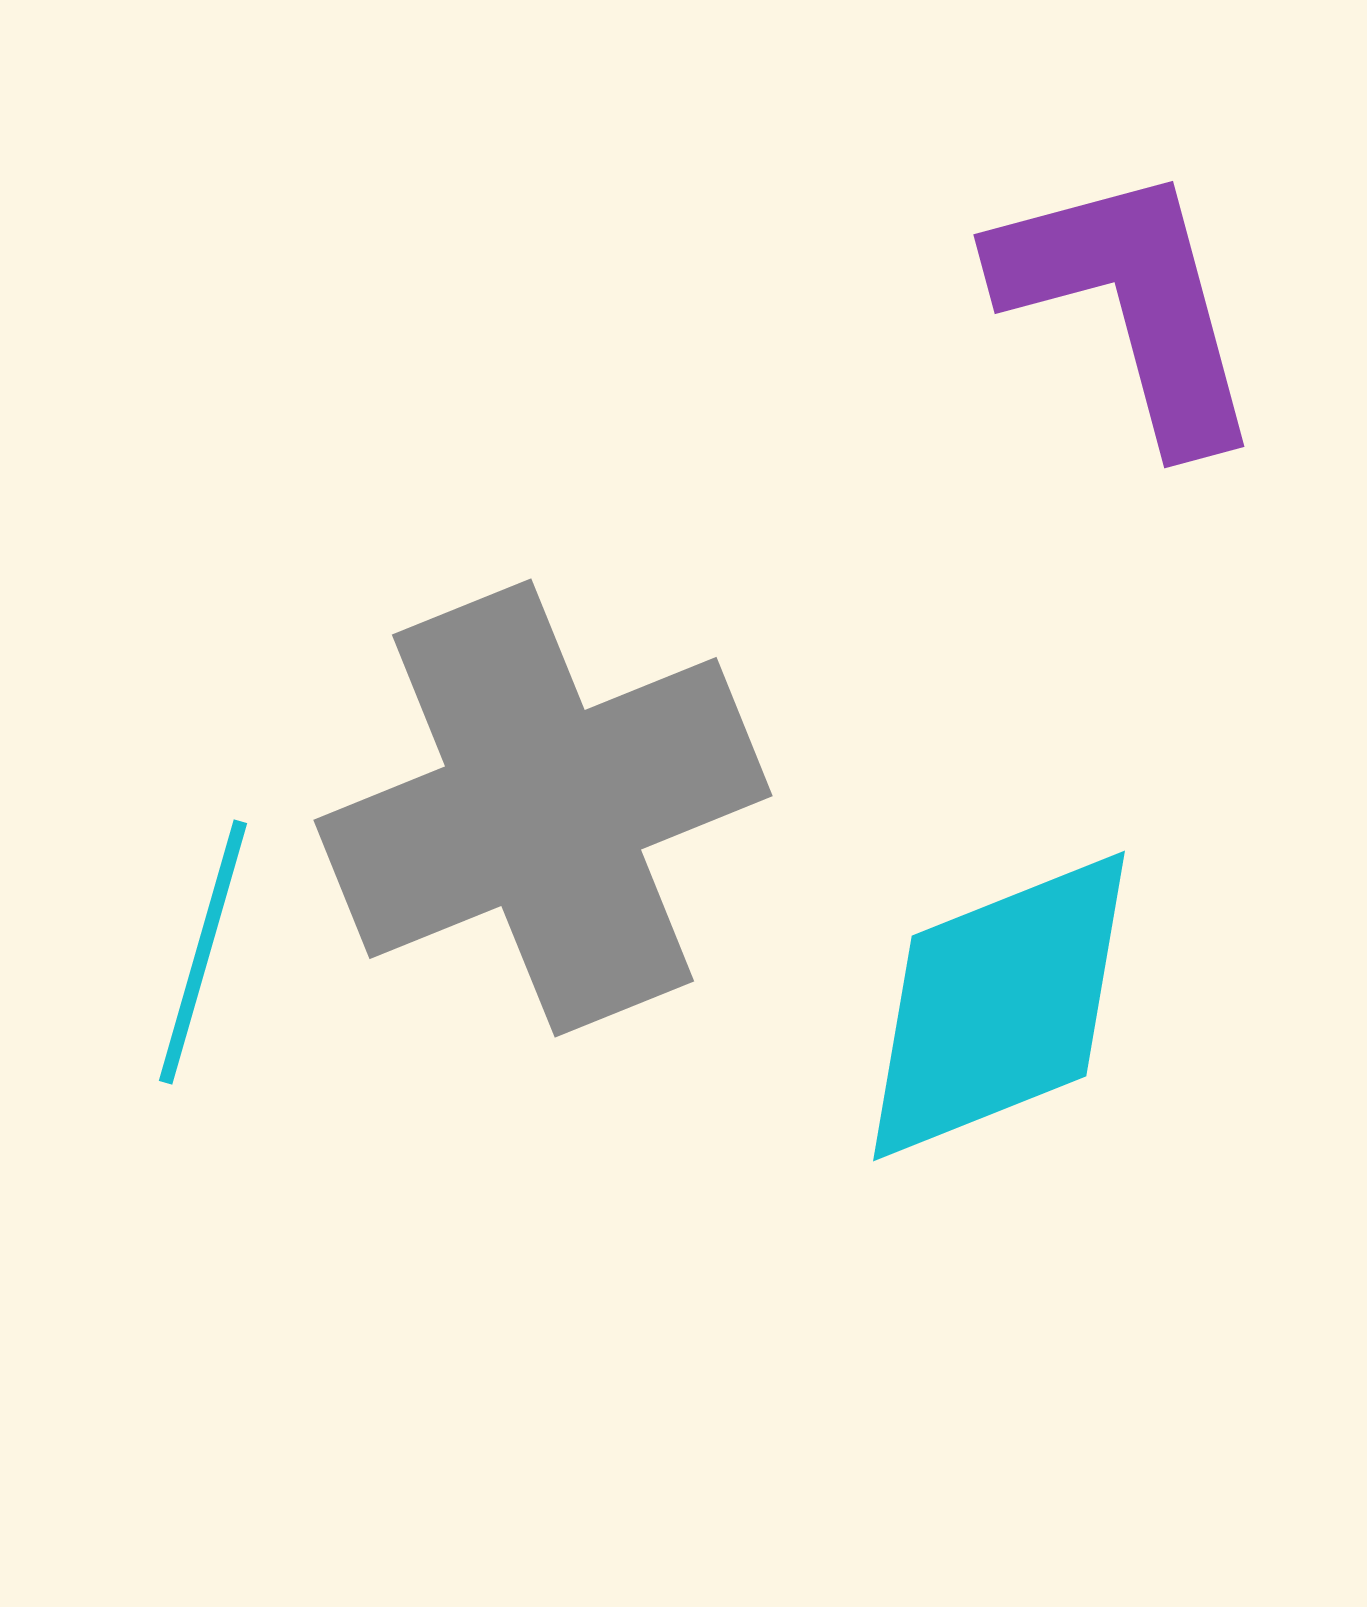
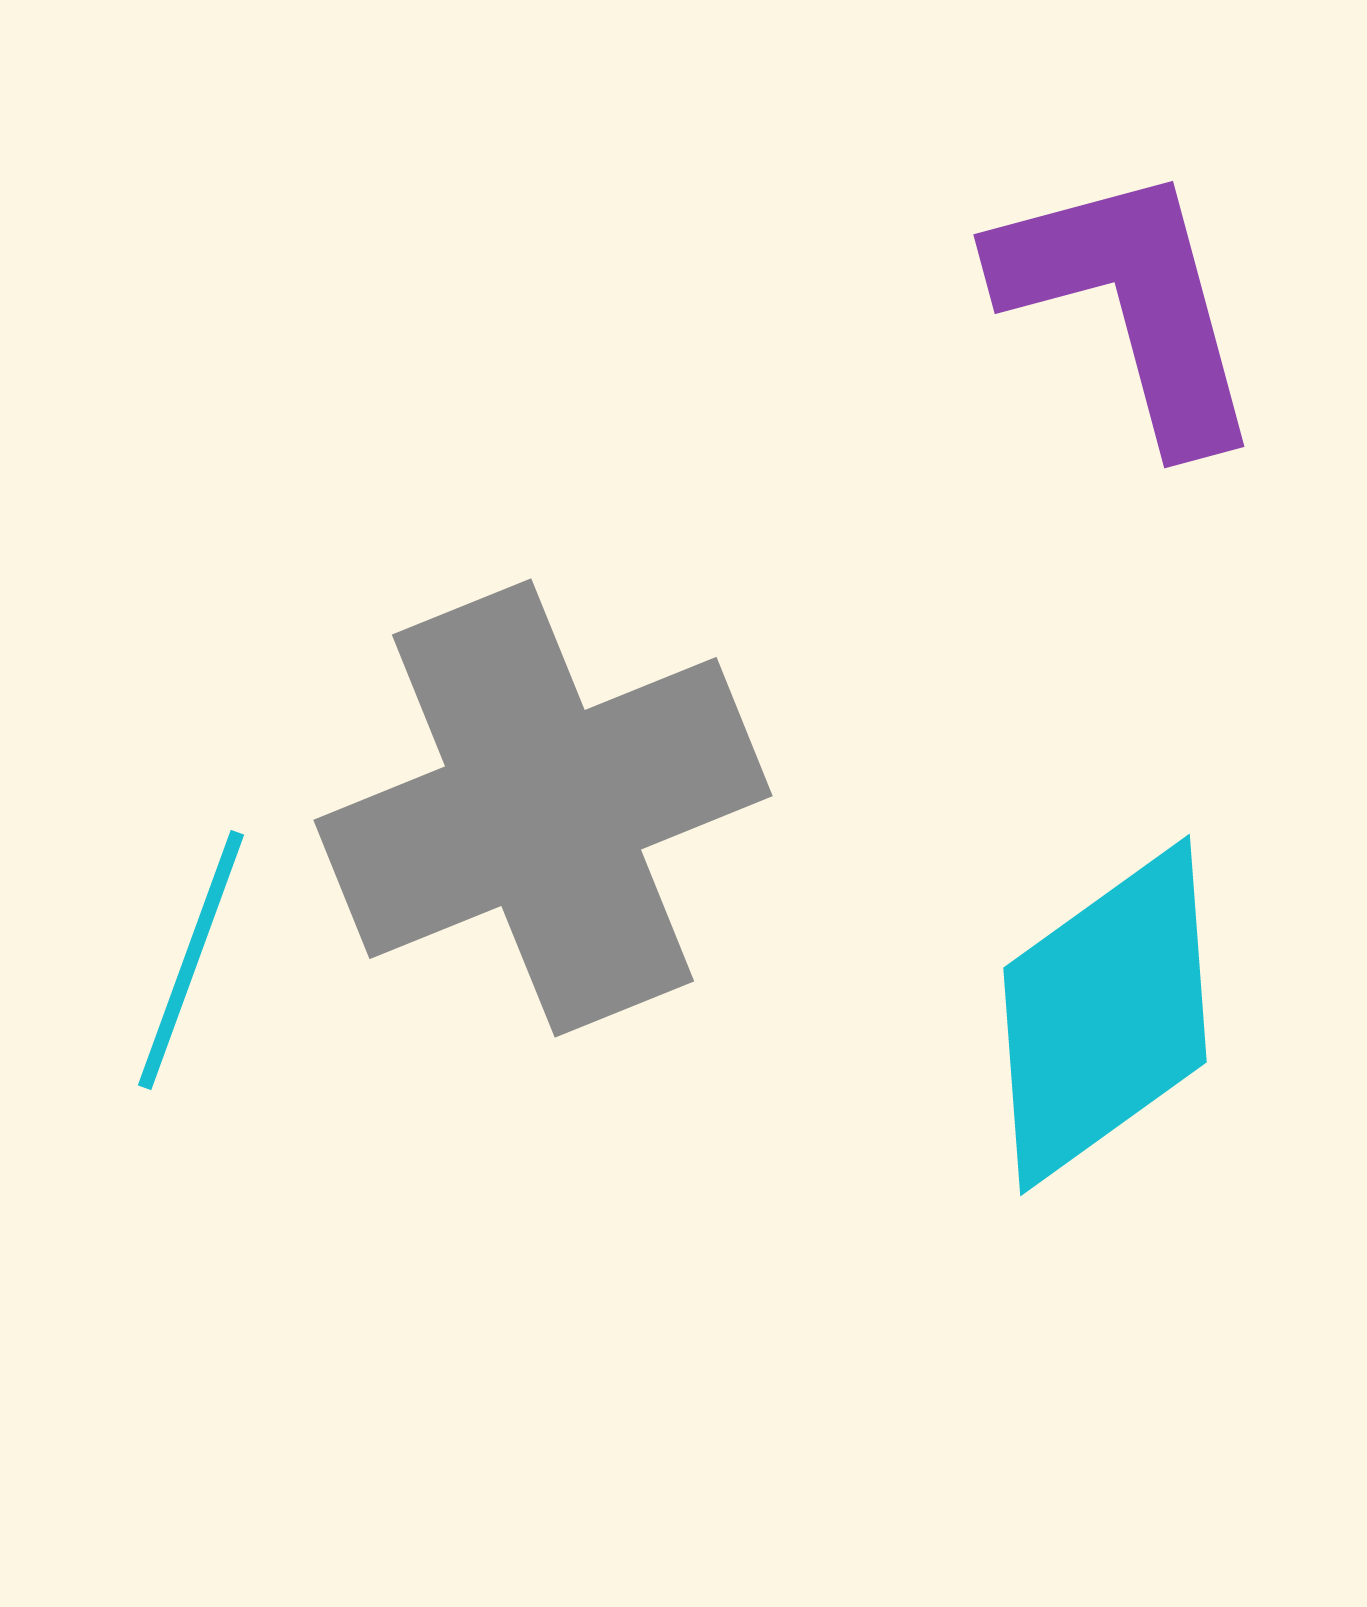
cyan line: moved 12 px left, 8 px down; rotated 4 degrees clockwise
cyan diamond: moved 106 px right, 9 px down; rotated 14 degrees counterclockwise
